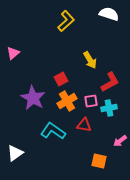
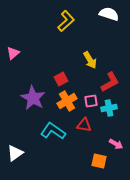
pink arrow: moved 4 px left, 3 px down; rotated 112 degrees counterclockwise
